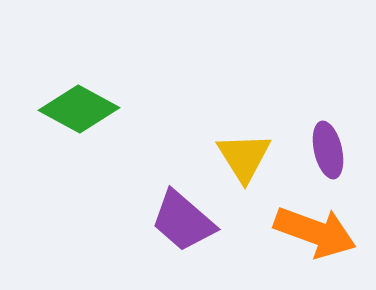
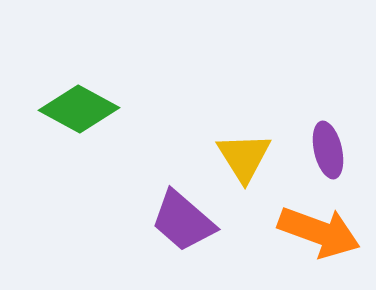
orange arrow: moved 4 px right
